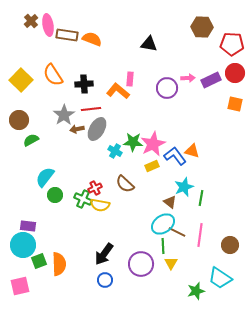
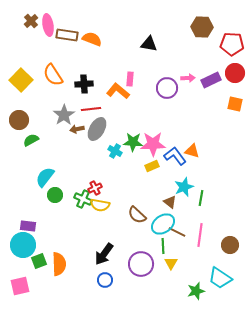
pink star at (153, 144): rotated 25 degrees clockwise
brown semicircle at (125, 184): moved 12 px right, 31 px down
